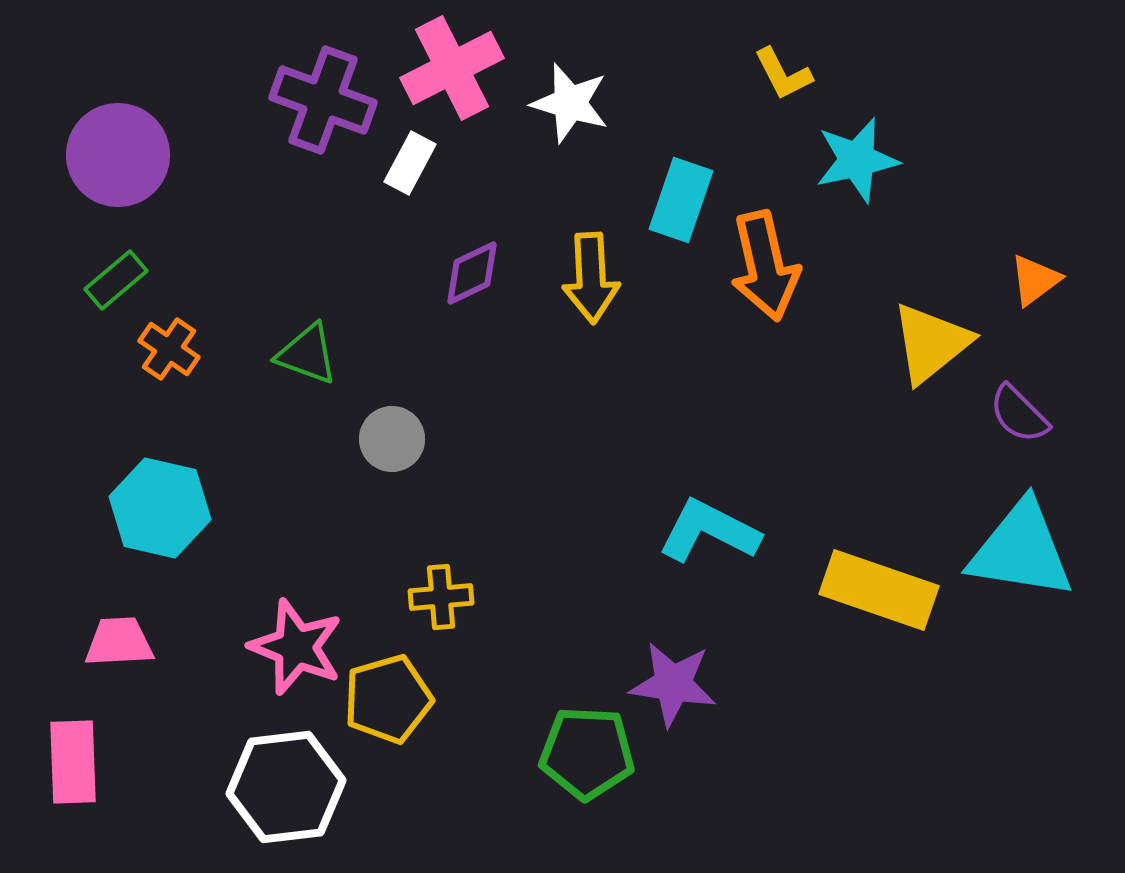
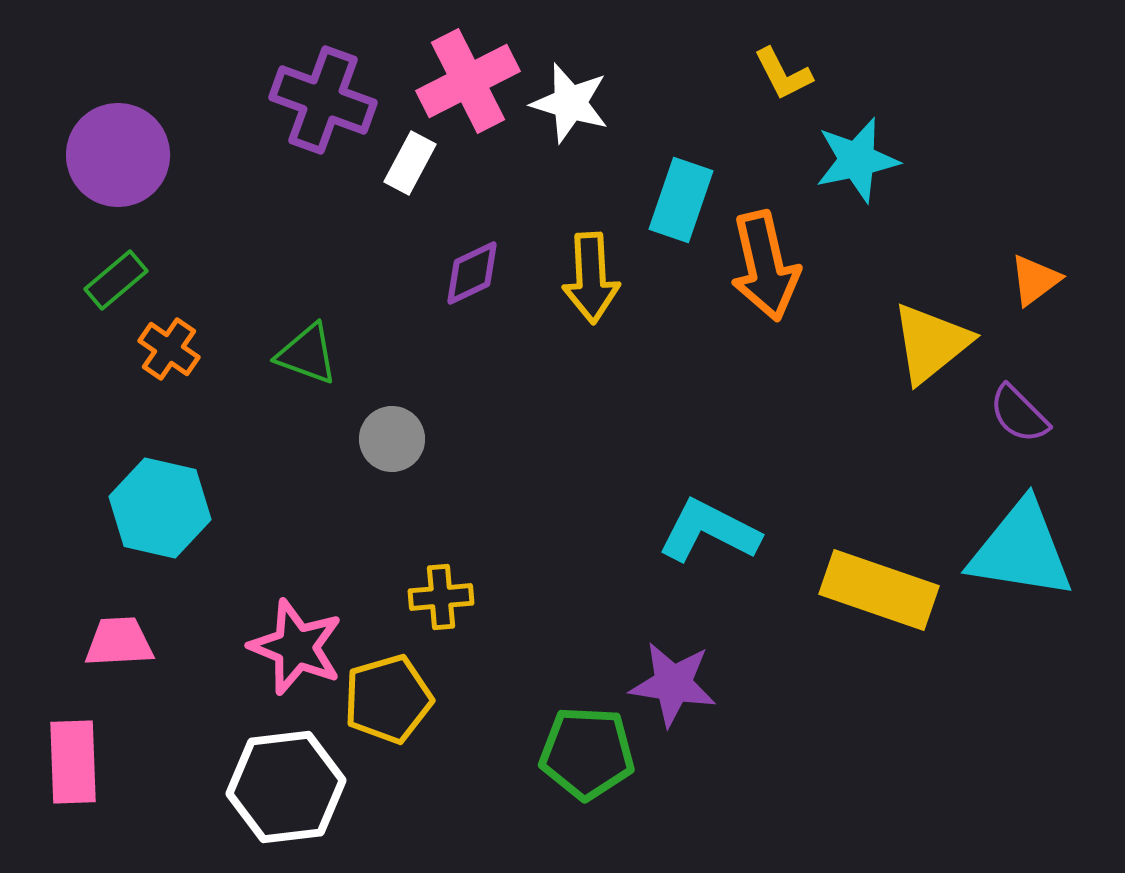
pink cross: moved 16 px right, 13 px down
